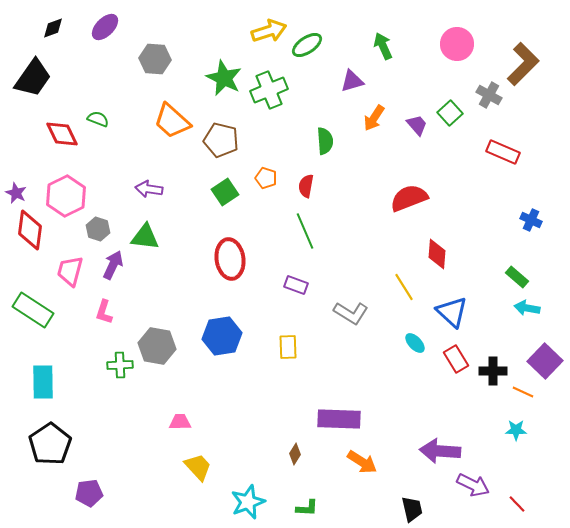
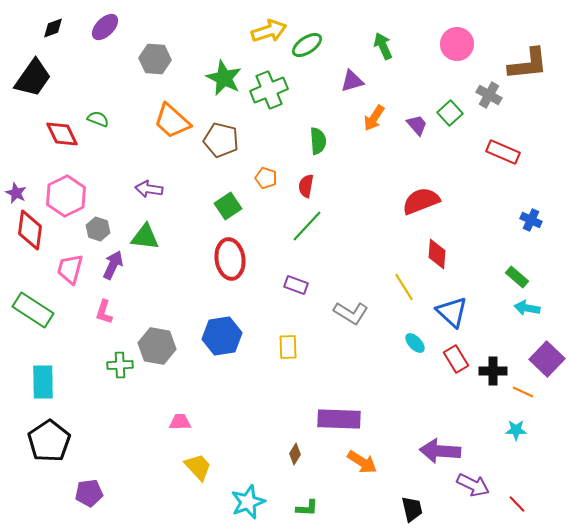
brown L-shape at (523, 64): moved 5 px right; rotated 39 degrees clockwise
green semicircle at (325, 141): moved 7 px left
green square at (225, 192): moved 3 px right, 14 px down
red semicircle at (409, 198): moved 12 px right, 3 px down
green line at (305, 231): moved 2 px right, 5 px up; rotated 66 degrees clockwise
pink trapezoid at (70, 271): moved 2 px up
purple square at (545, 361): moved 2 px right, 2 px up
black pentagon at (50, 444): moved 1 px left, 3 px up
